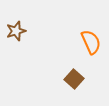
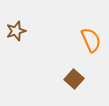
orange semicircle: moved 2 px up
